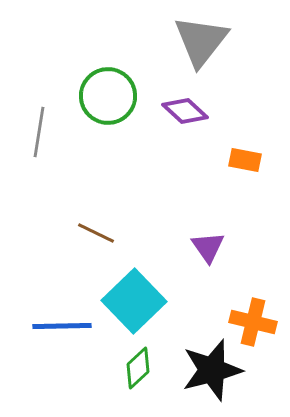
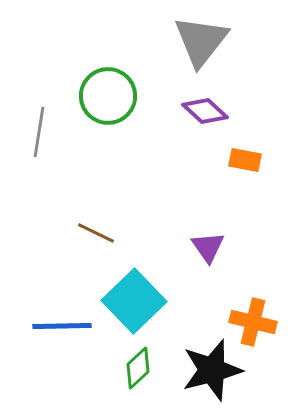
purple diamond: moved 20 px right
